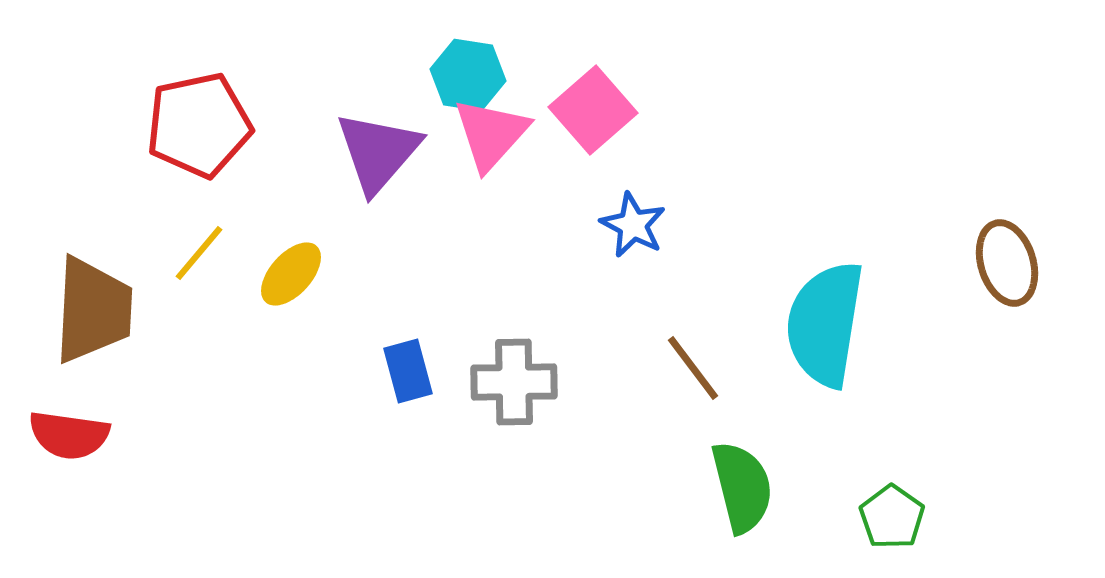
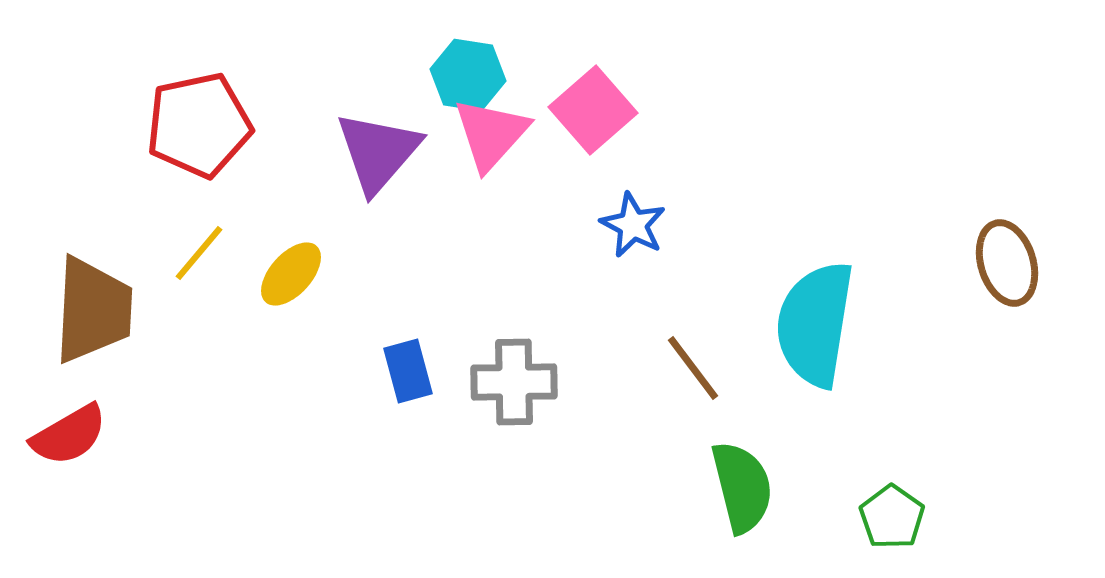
cyan semicircle: moved 10 px left
red semicircle: rotated 38 degrees counterclockwise
